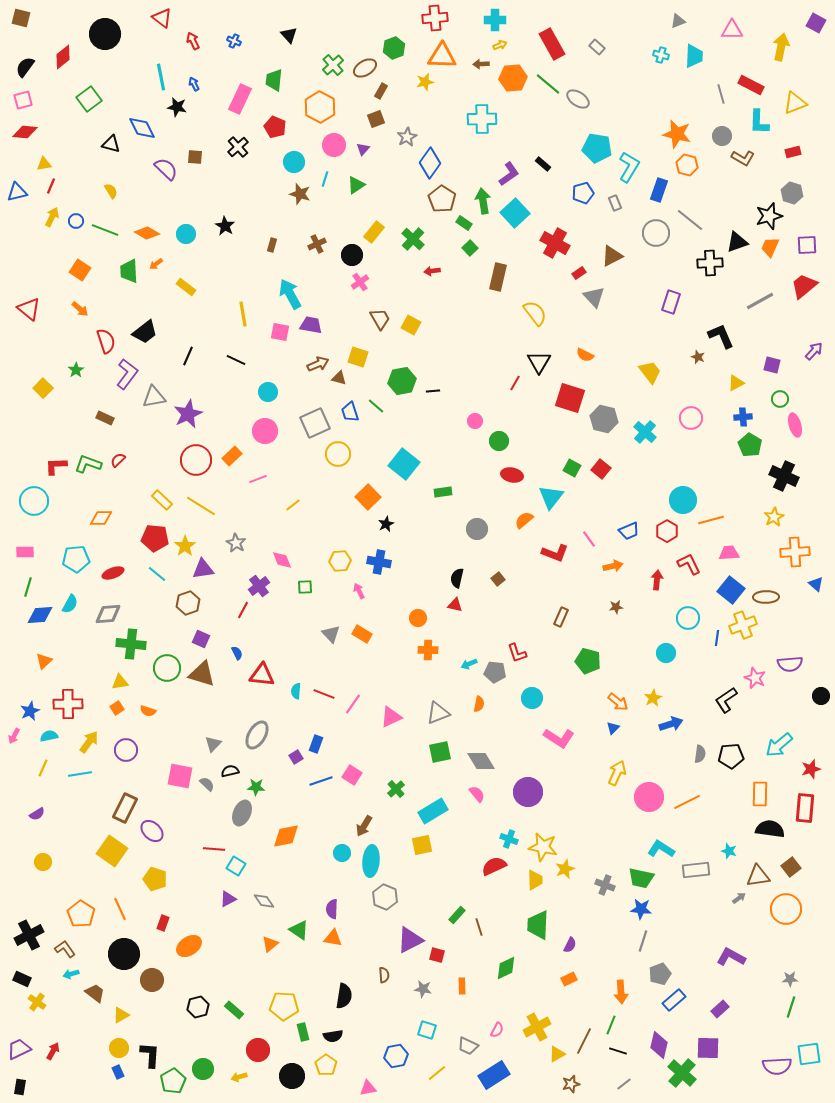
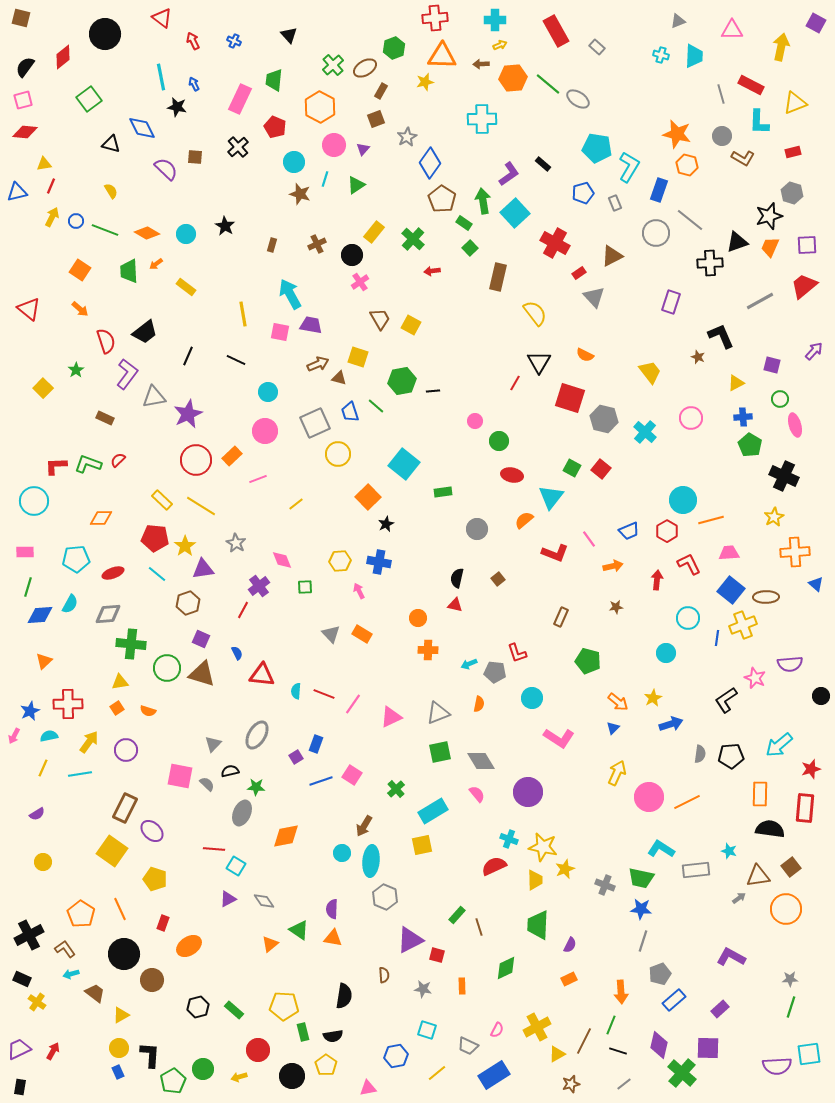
red rectangle at (552, 44): moved 4 px right, 13 px up
yellow line at (293, 505): moved 3 px right, 1 px up
